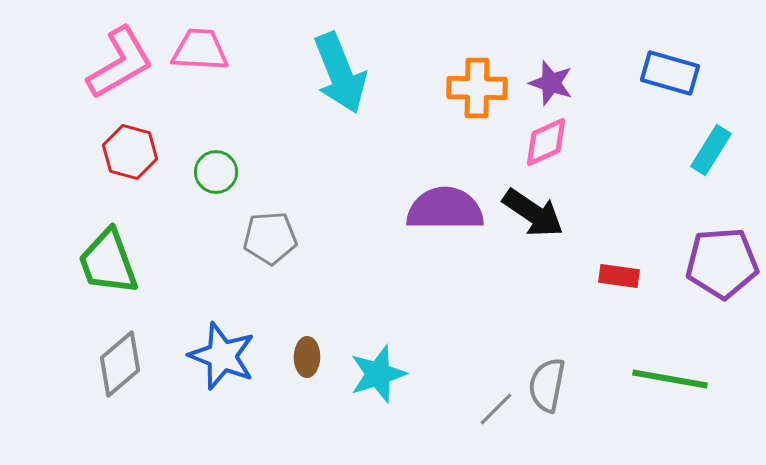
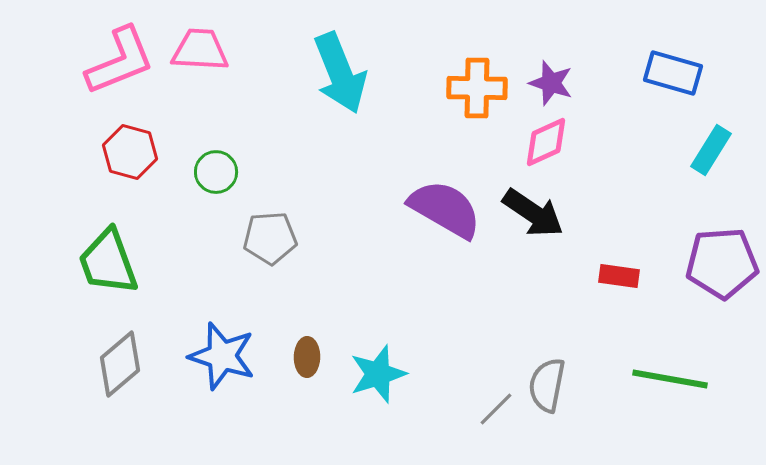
pink L-shape: moved 2 px up; rotated 8 degrees clockwise
blue rectangle: moved 3 px right
purple semicircle: rotated 30 degrees clockwise
blue star: rotated 4 degrees counterclockwise
